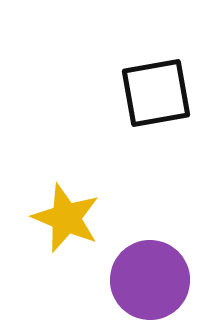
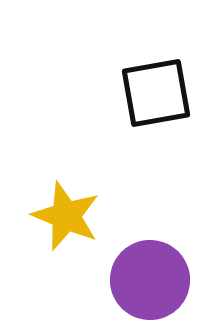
yellow star: moved 2 px up
